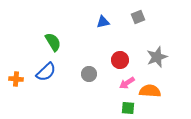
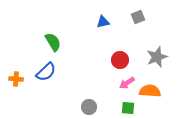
gray circle: moved 33 px down
